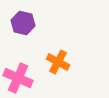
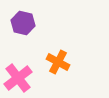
pink cross: rotated 28 degrees clockwise
